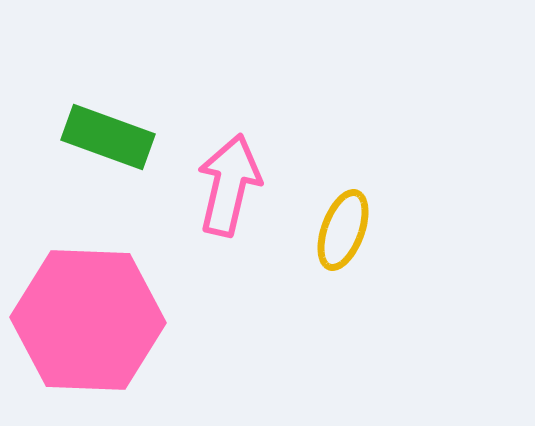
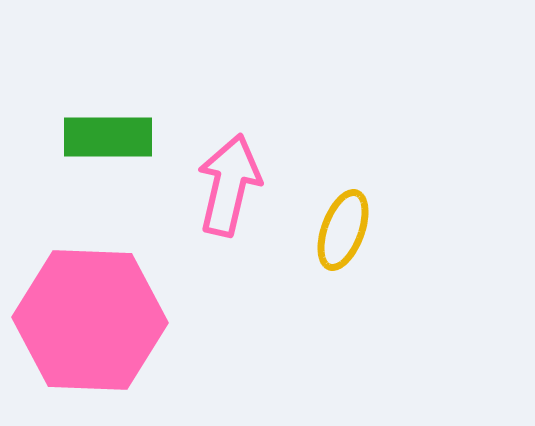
green rectangle: rotated 20 degrees counterclockwise
pink hexagon: moved 2 px right
